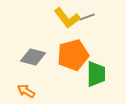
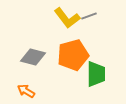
gray line: moved 2 px right, 1 px up
